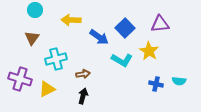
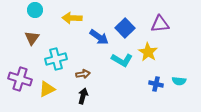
yellow arrow: moved 1 px right, 2 px up
yellow star: moved 1 px left, 1 px down
